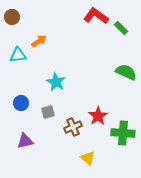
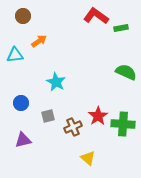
brown circle: moved 11 px right, 1 px up
green rectangle: rotated 56 degrees counterclockwise
cyan triangle: moved 3 px left
gray square: moved 4 px down
green cross: moved 9 px up
purple triangle: moved 2 px left, 1 px up
